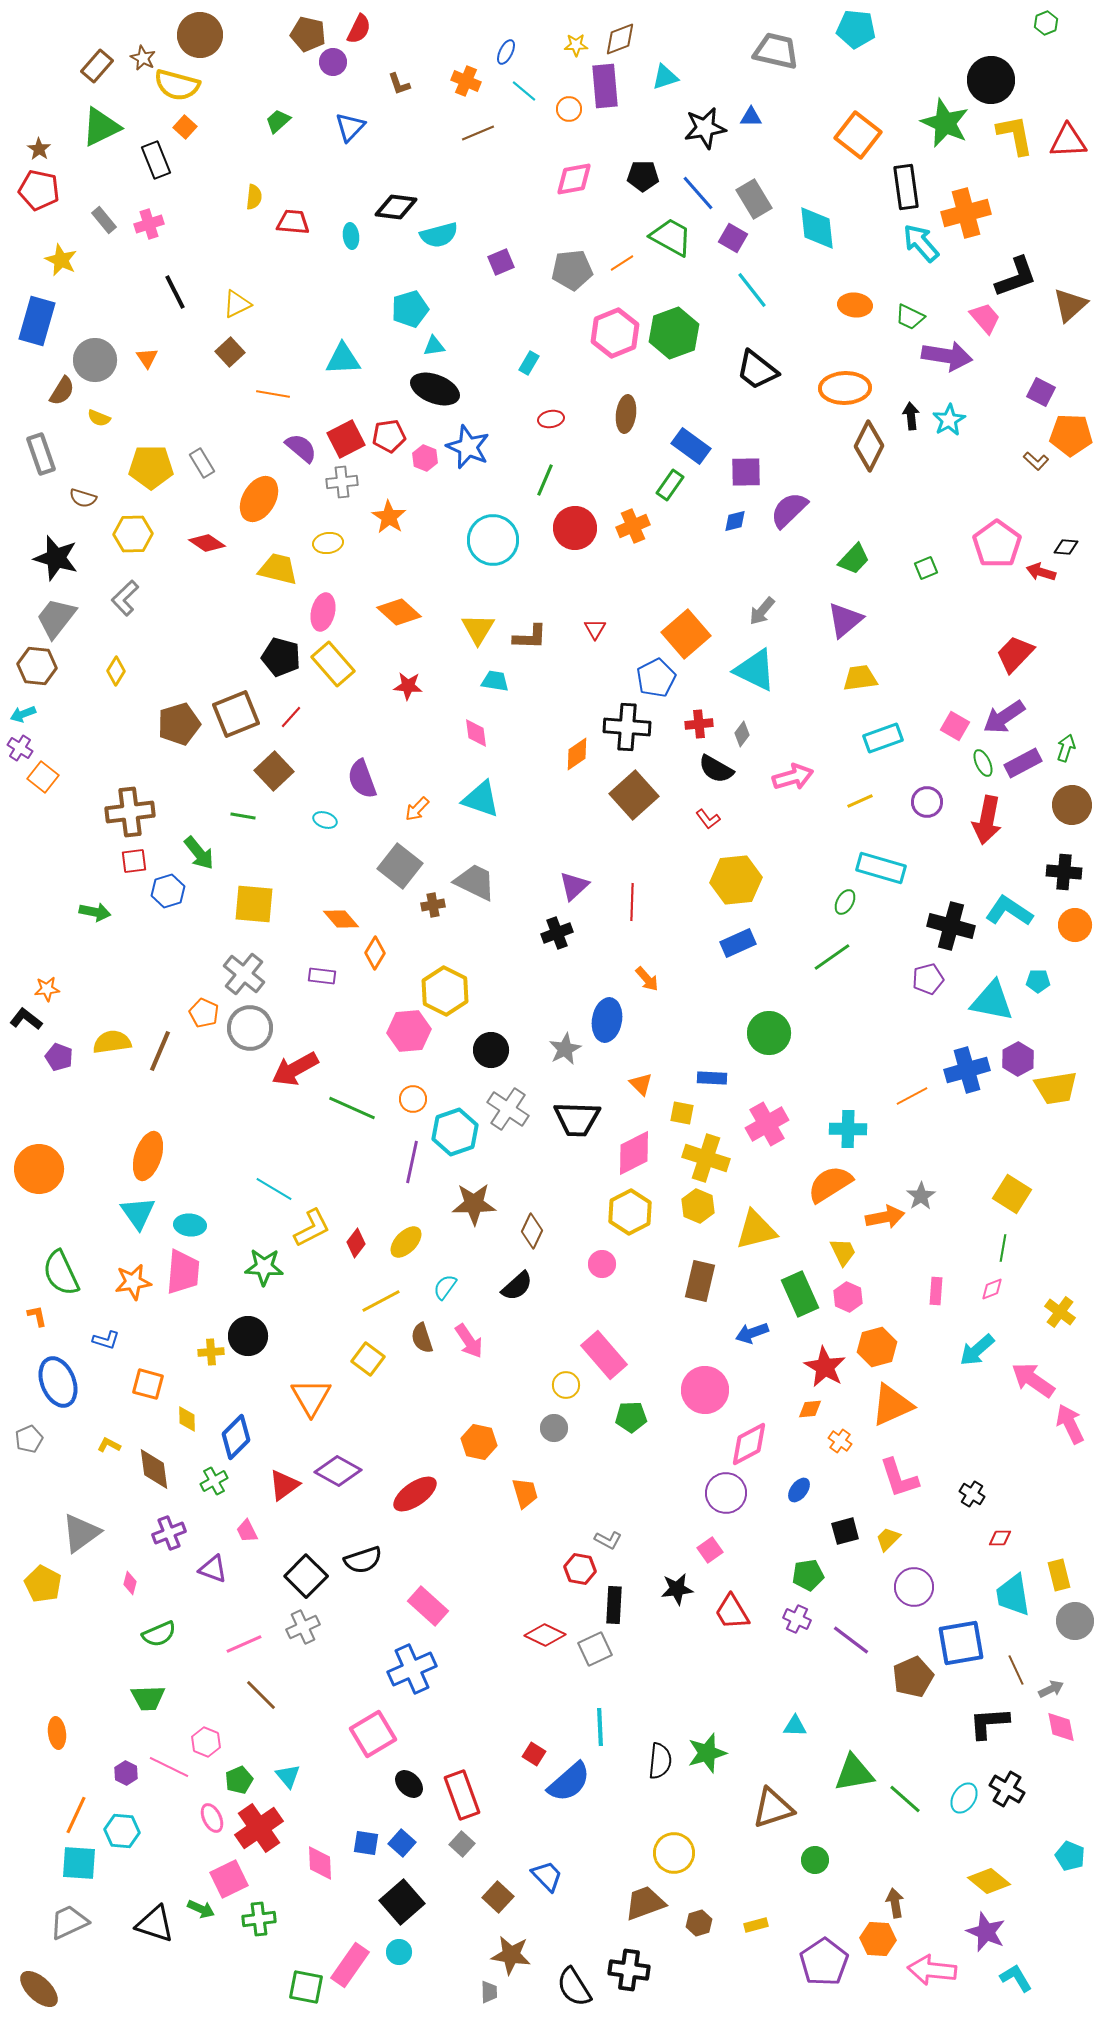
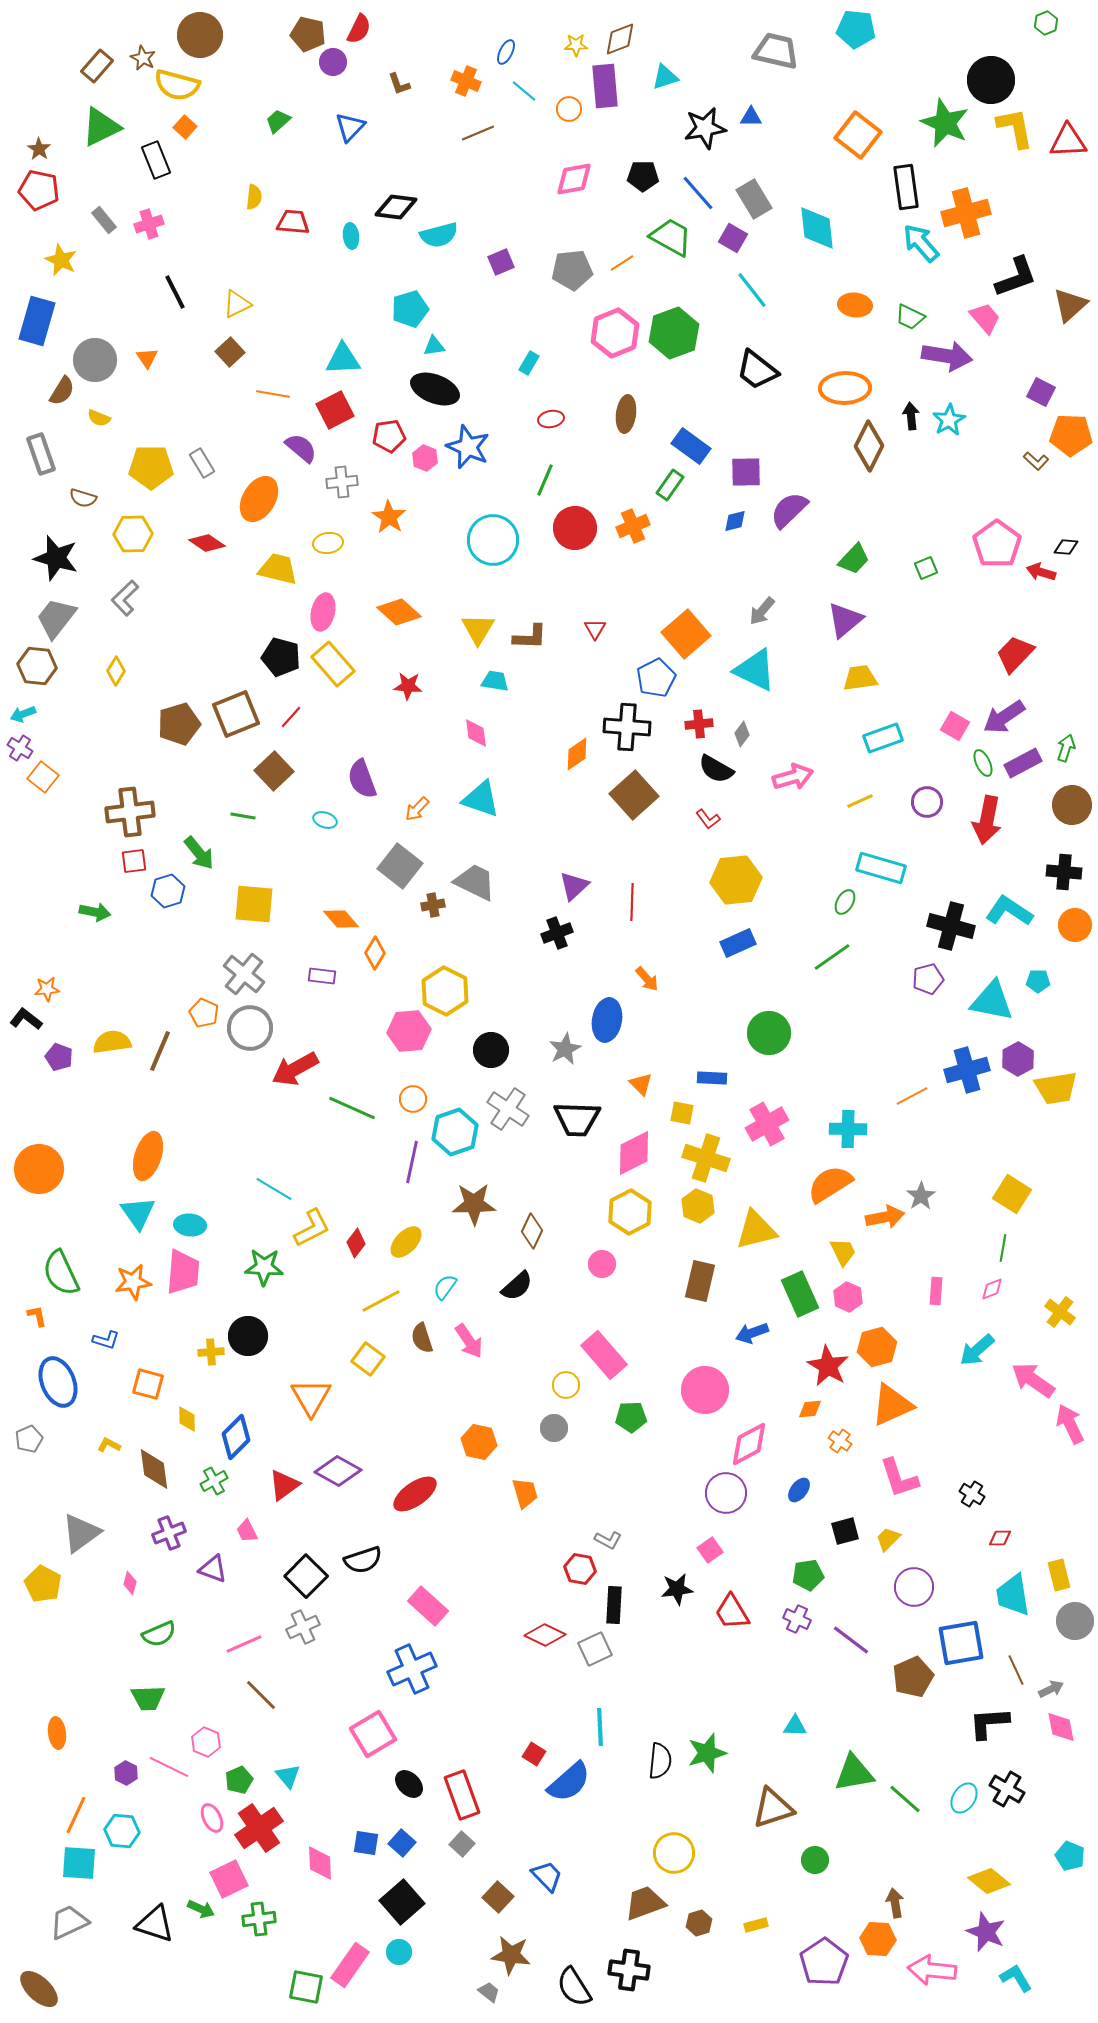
yellow L-shape at (1015, 135): moved 7 px up
red square at (346, 439): moved 11 px left, 29 px up
red star at (825, 1367): moved 3 px right, 1 px up
gray trapezoid at (489, 1992): rotated 50 degrees counterclockwise
